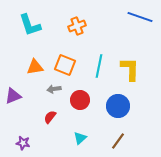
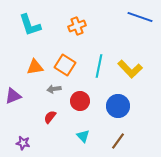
orange square: rotated 10 degrees clockwise
yellow L-shape: rotated 135 degrees clockwise
red circle: moved 1 px down
cyan triangle: moved 3 px right, 2 px up; rotated 32 degrees counterclockwise
